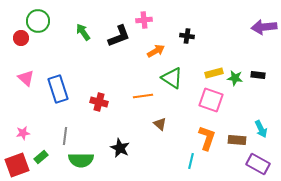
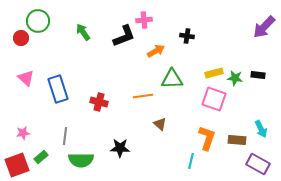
purple arrow: rotated 40 degrees counterclockwise
black L-shape: moved 5 px right
green triangle: moved 1 px down; rotated 35 degrees counterclockwise
pink square: moved 3 px right, 1 px up
black star: rotated 24 degrees counterclockwise
